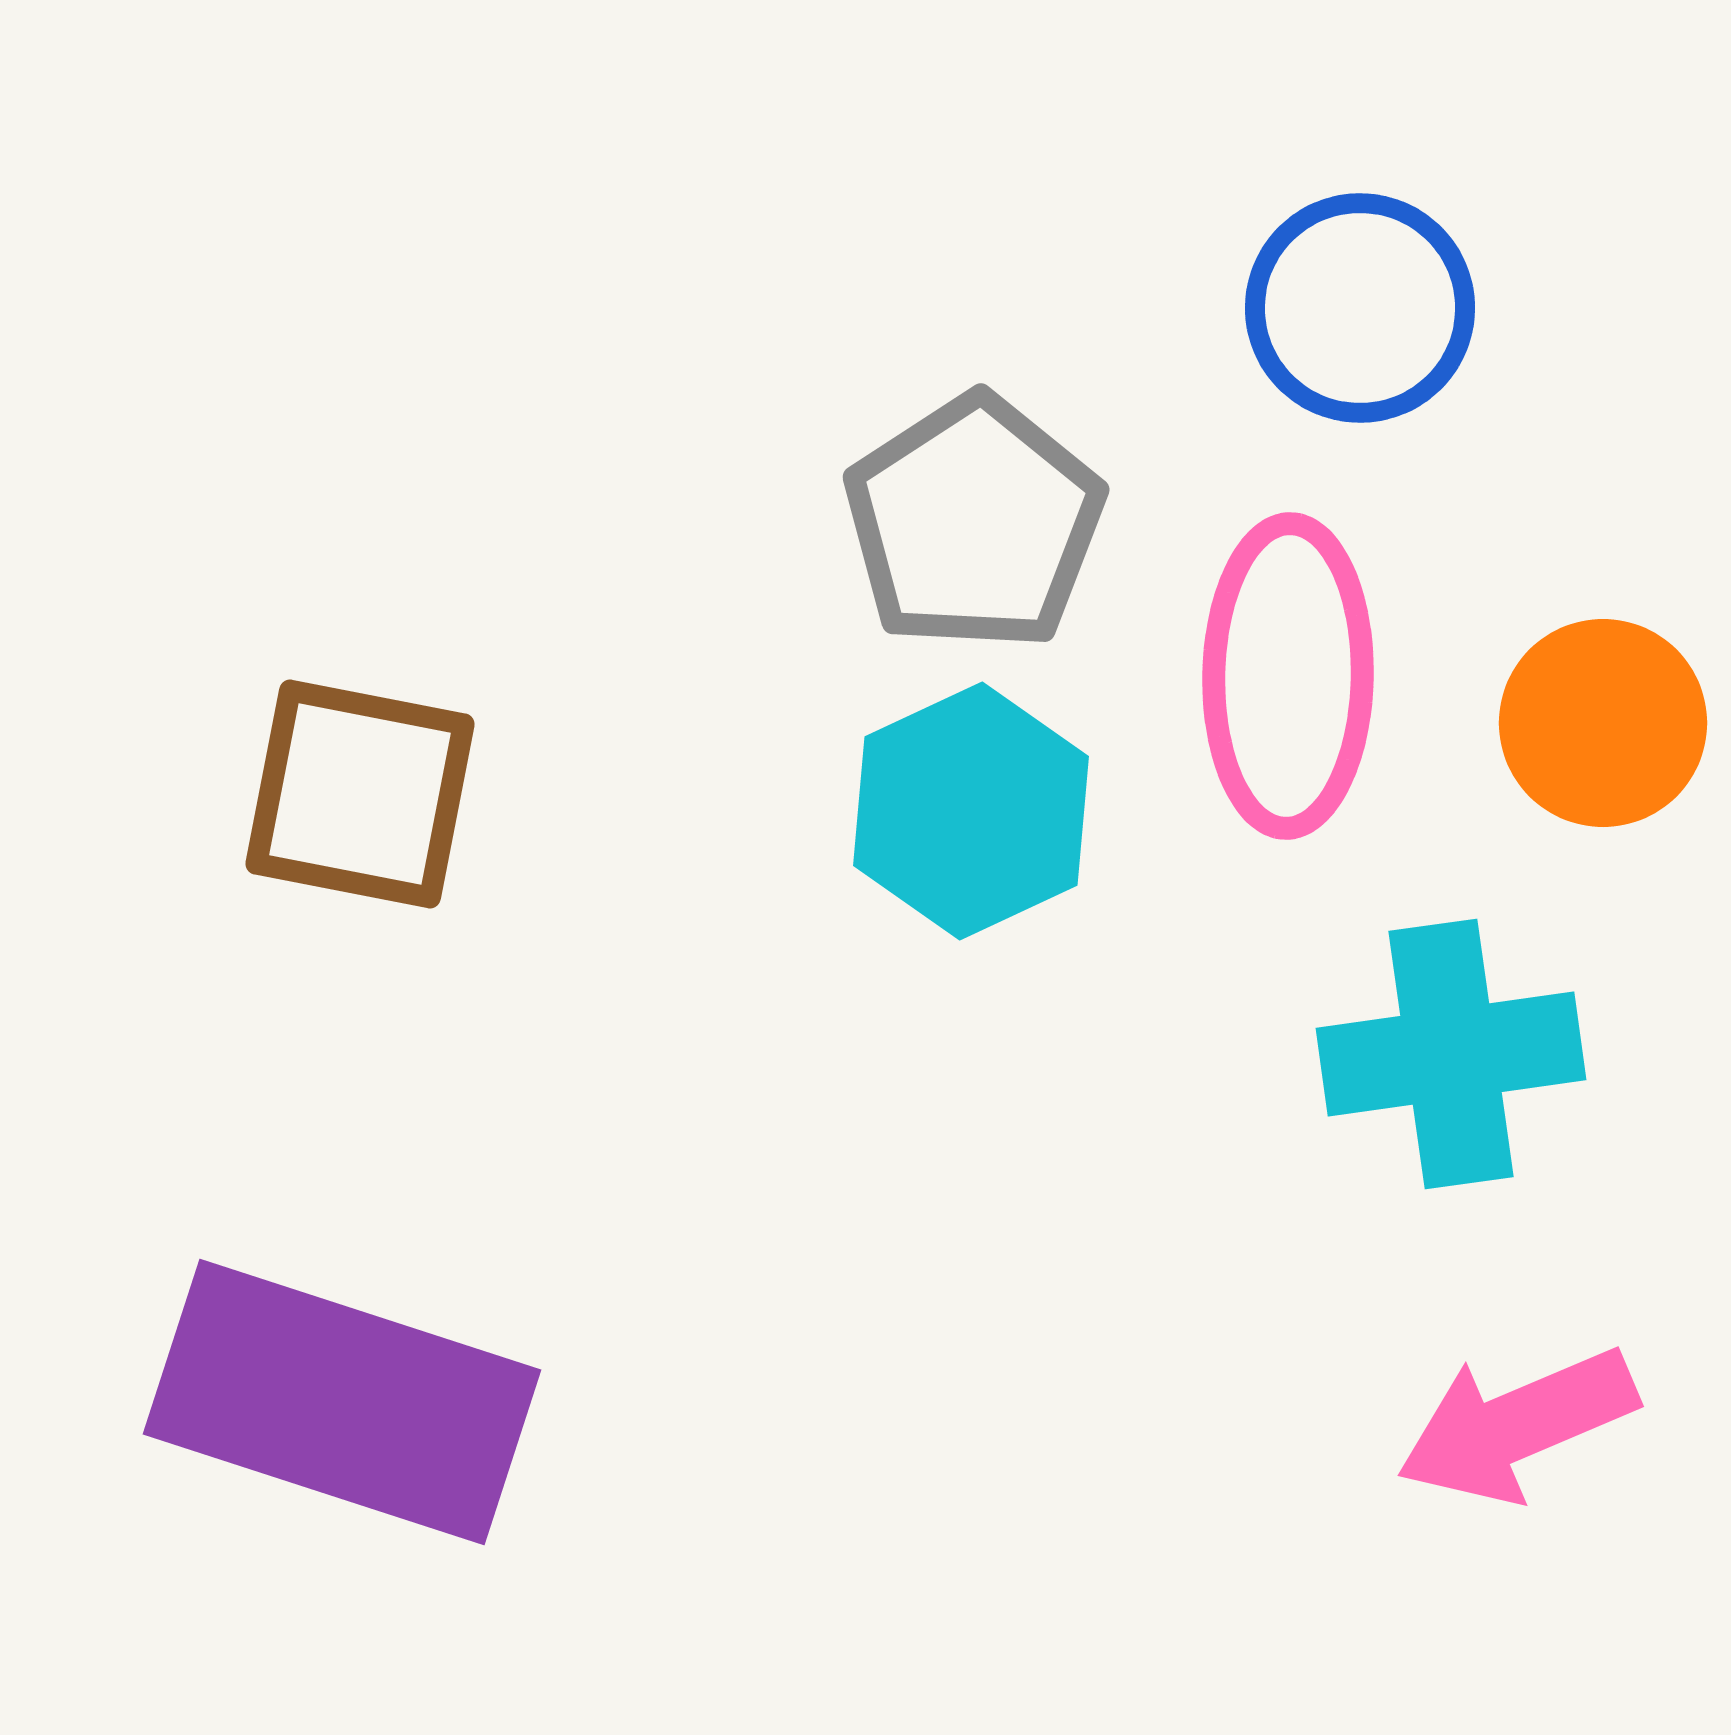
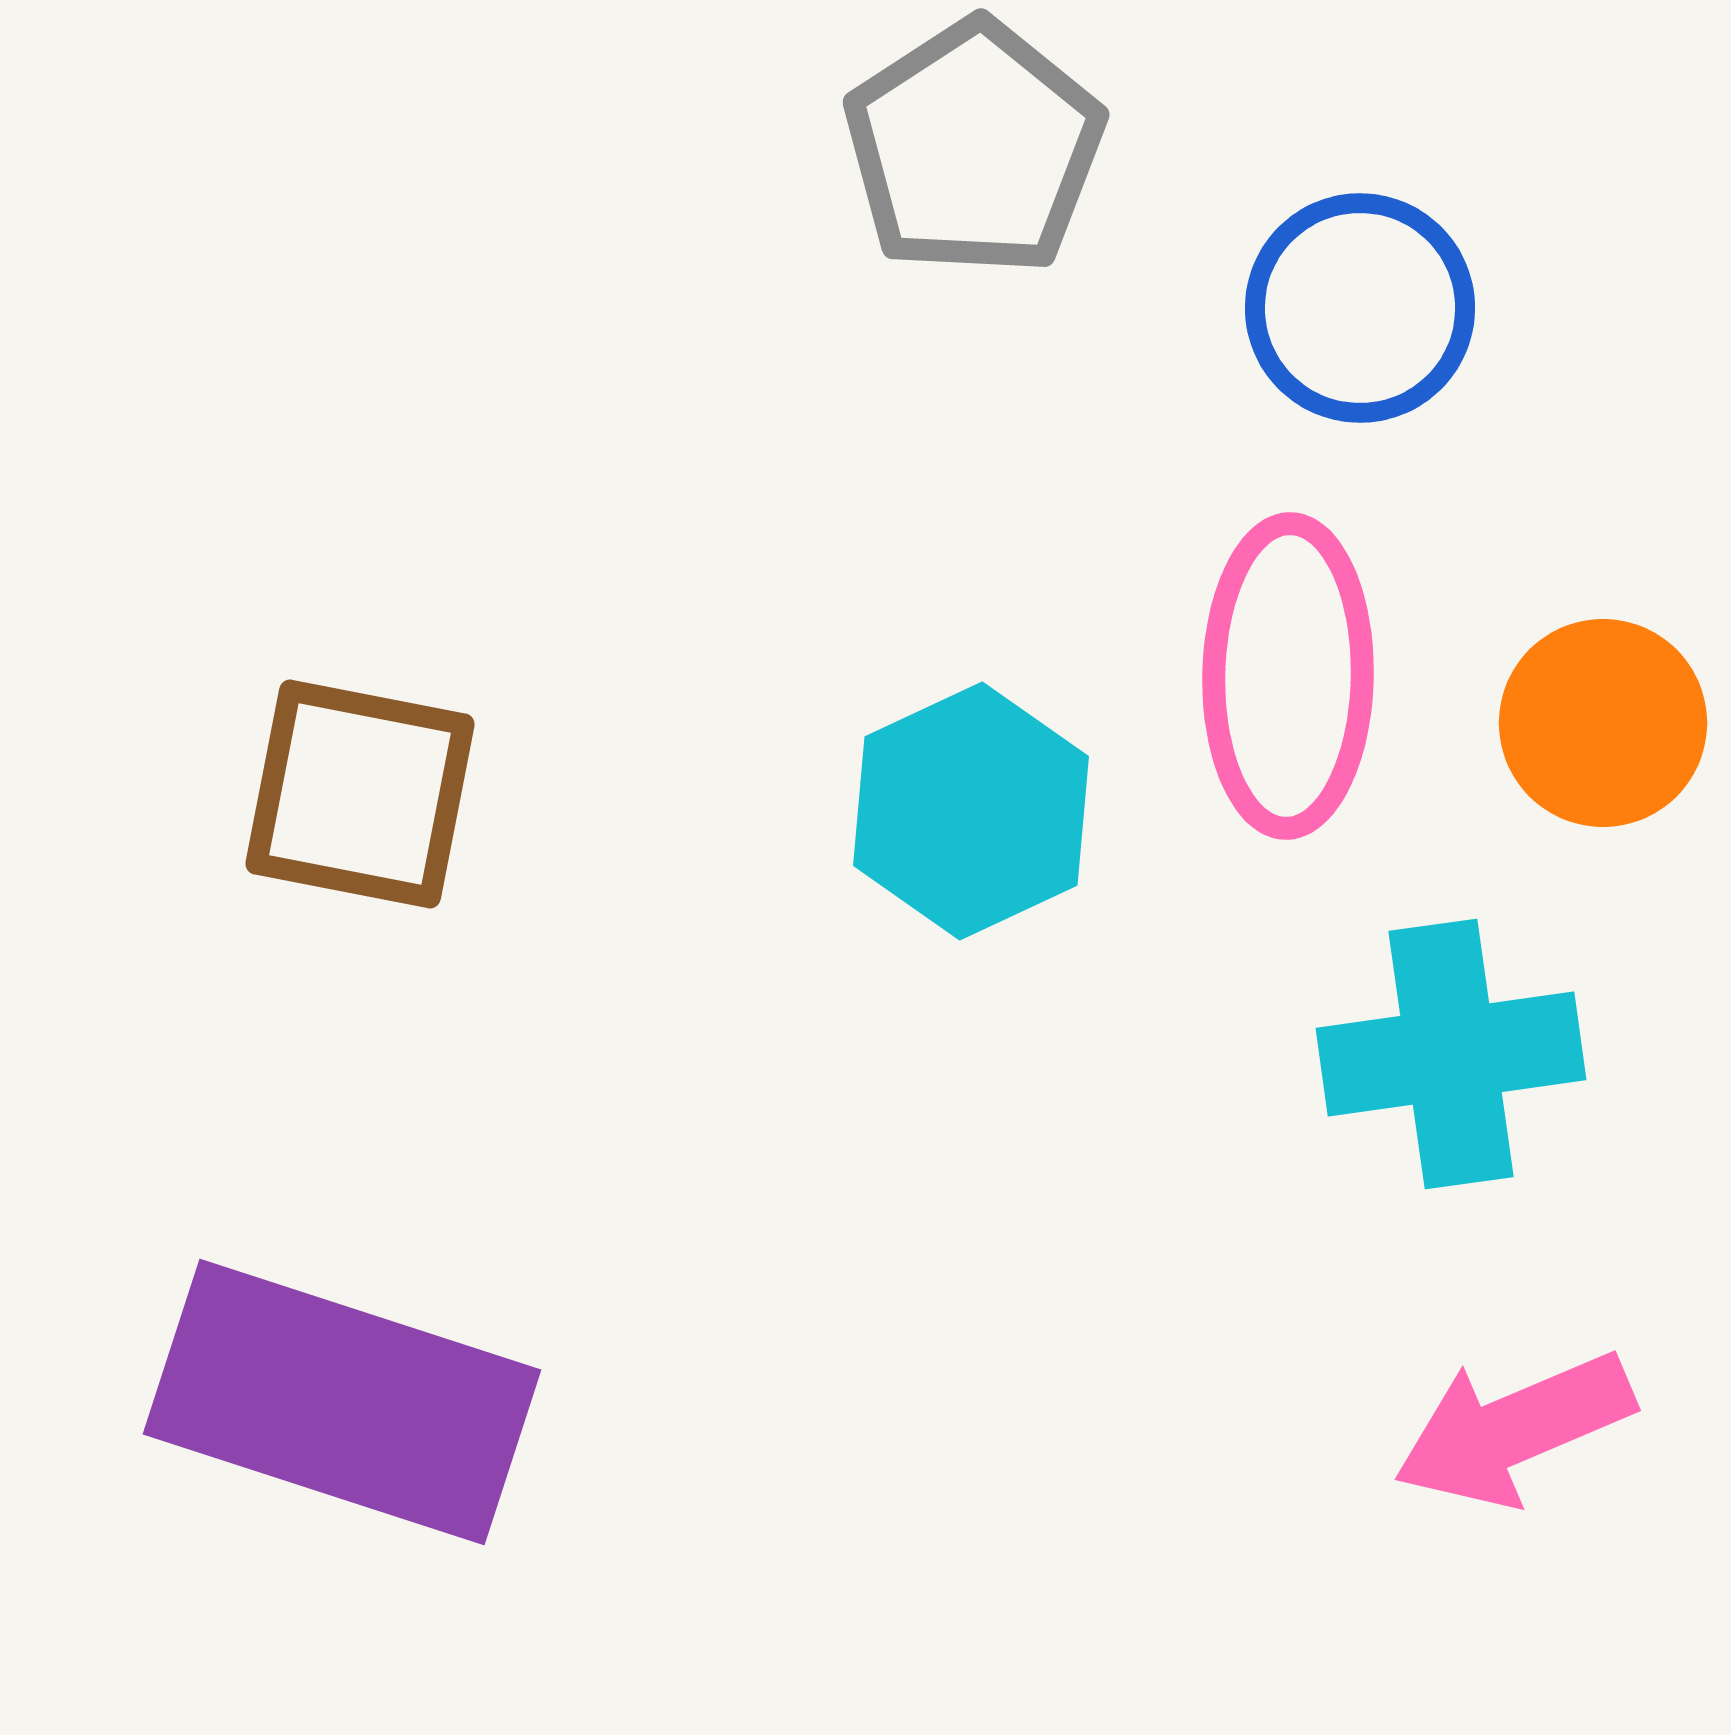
gray pentagon: moved 375 px up
pink arrow: moved 3 px left, 4 px down
